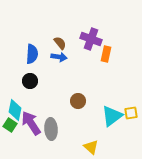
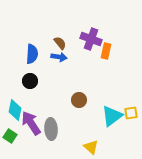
orange rectangle: moved 3 px up
brown circle: moved 1 px right, 1 px up
green square: moved 11 px down
